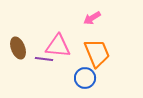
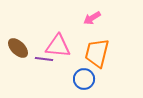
brown ellipse: rotated 25 degrees counterclockwise
orange trapezoid: rotated 144 degrees counterclockwise
blue circle: moved 1 px left, 1 px down
